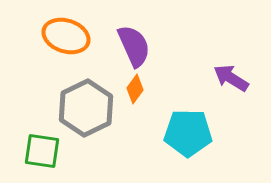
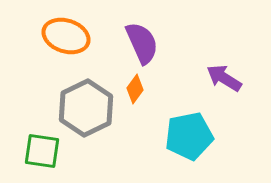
purple semicircle: moved 8 px right, 3 px up
purple arrow: moved 7 px left
cyan pentagon: moved 1 px right, 3 px down; rotated 12 degrees counterclockwise
